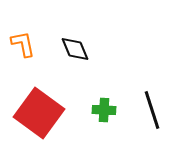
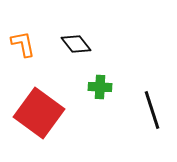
black diamond: moved 1 px right, 5 px up; rotated 16 degrees counterclockwise
green cross: moved 4 px left, 23 px up
